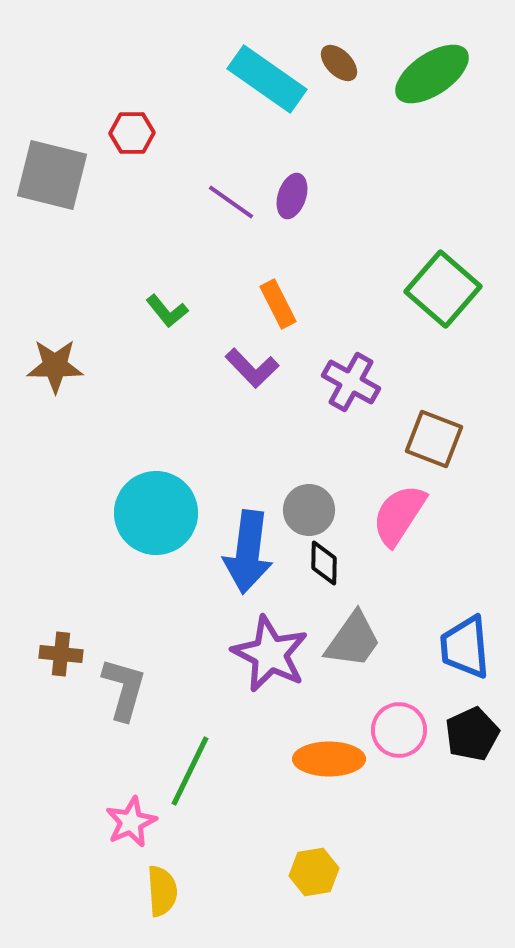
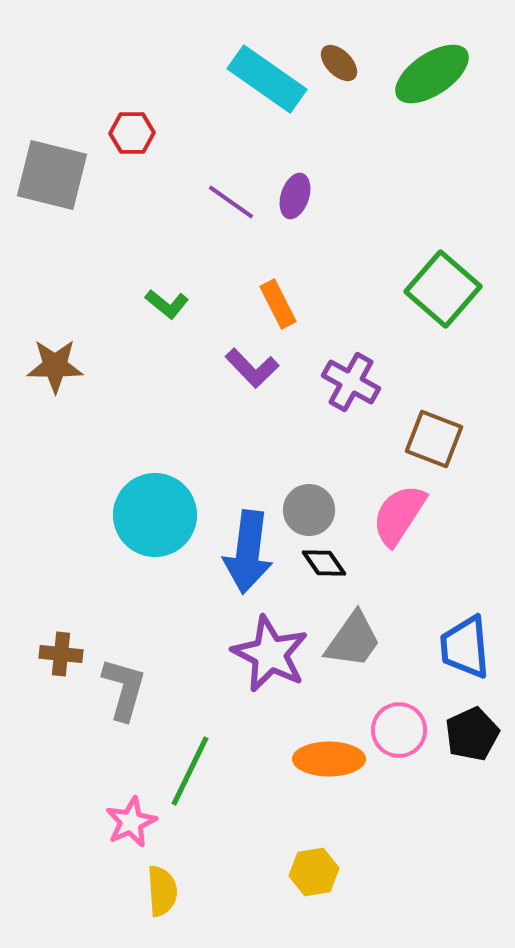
purple ellipse: moved 3 px right
green L-shape: moved 7 px up; rotated 12 degrees counterclockwise
cyan circle: moved 1 px left, 2 px down
black diamond: rotated 36 degrees counterclockwise
